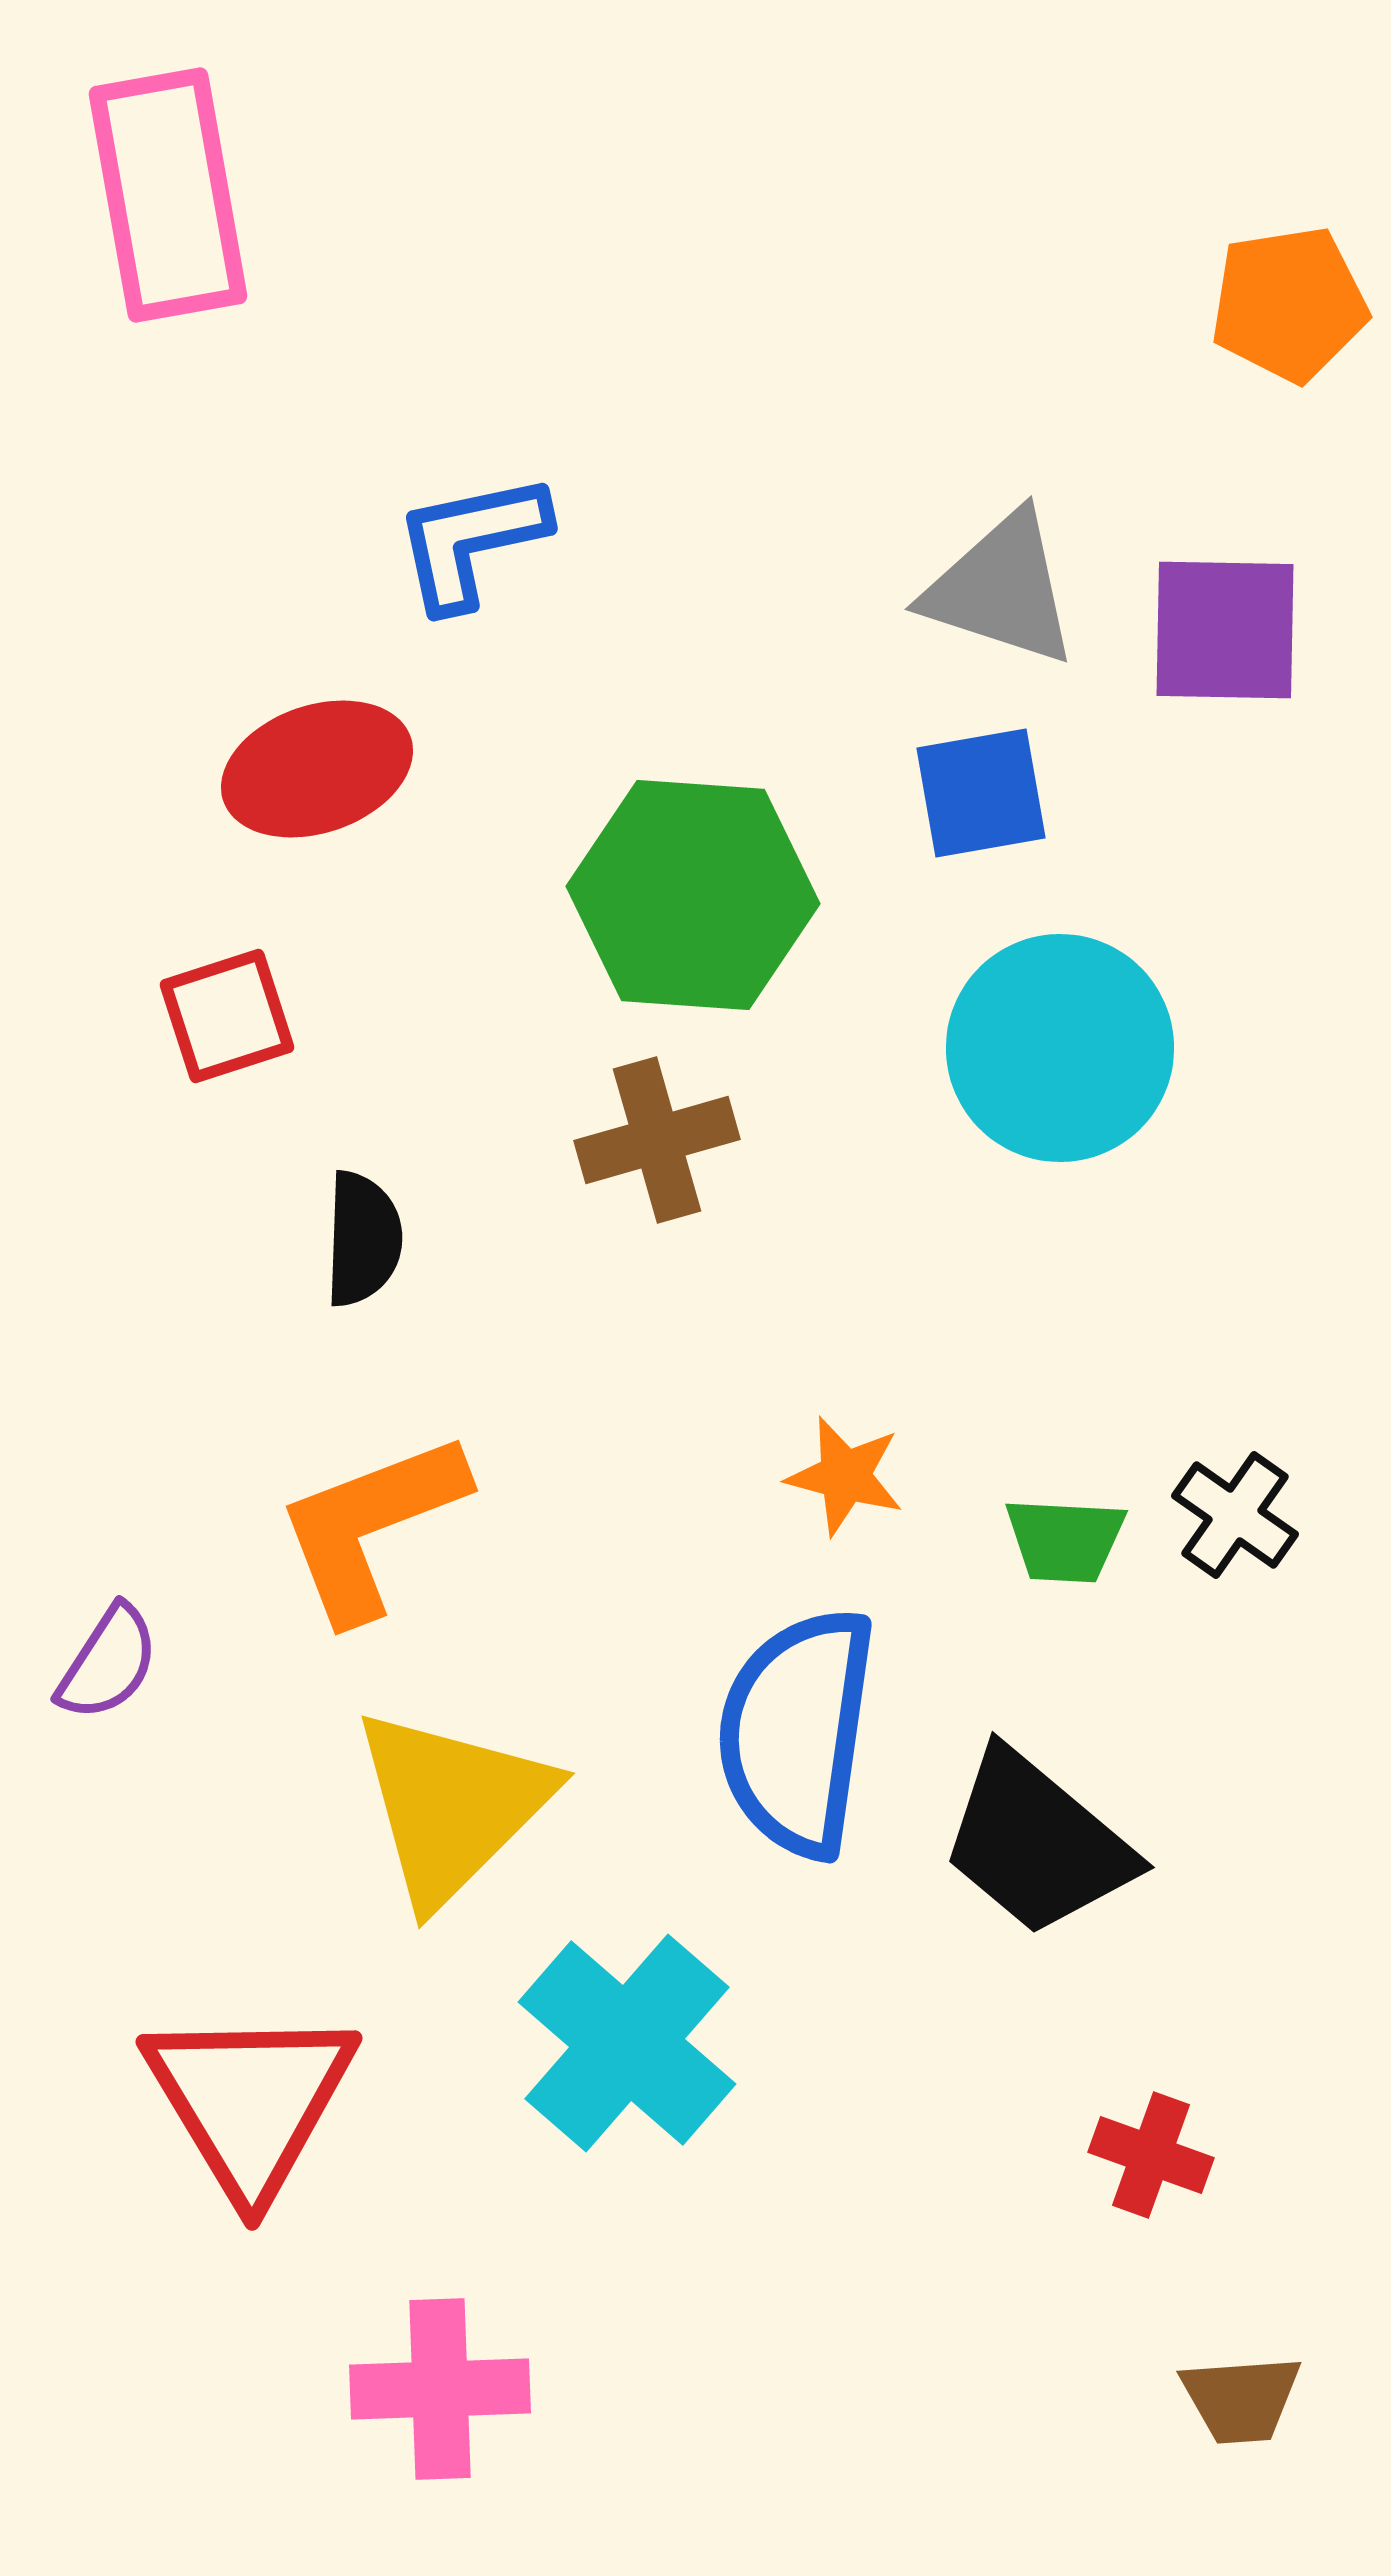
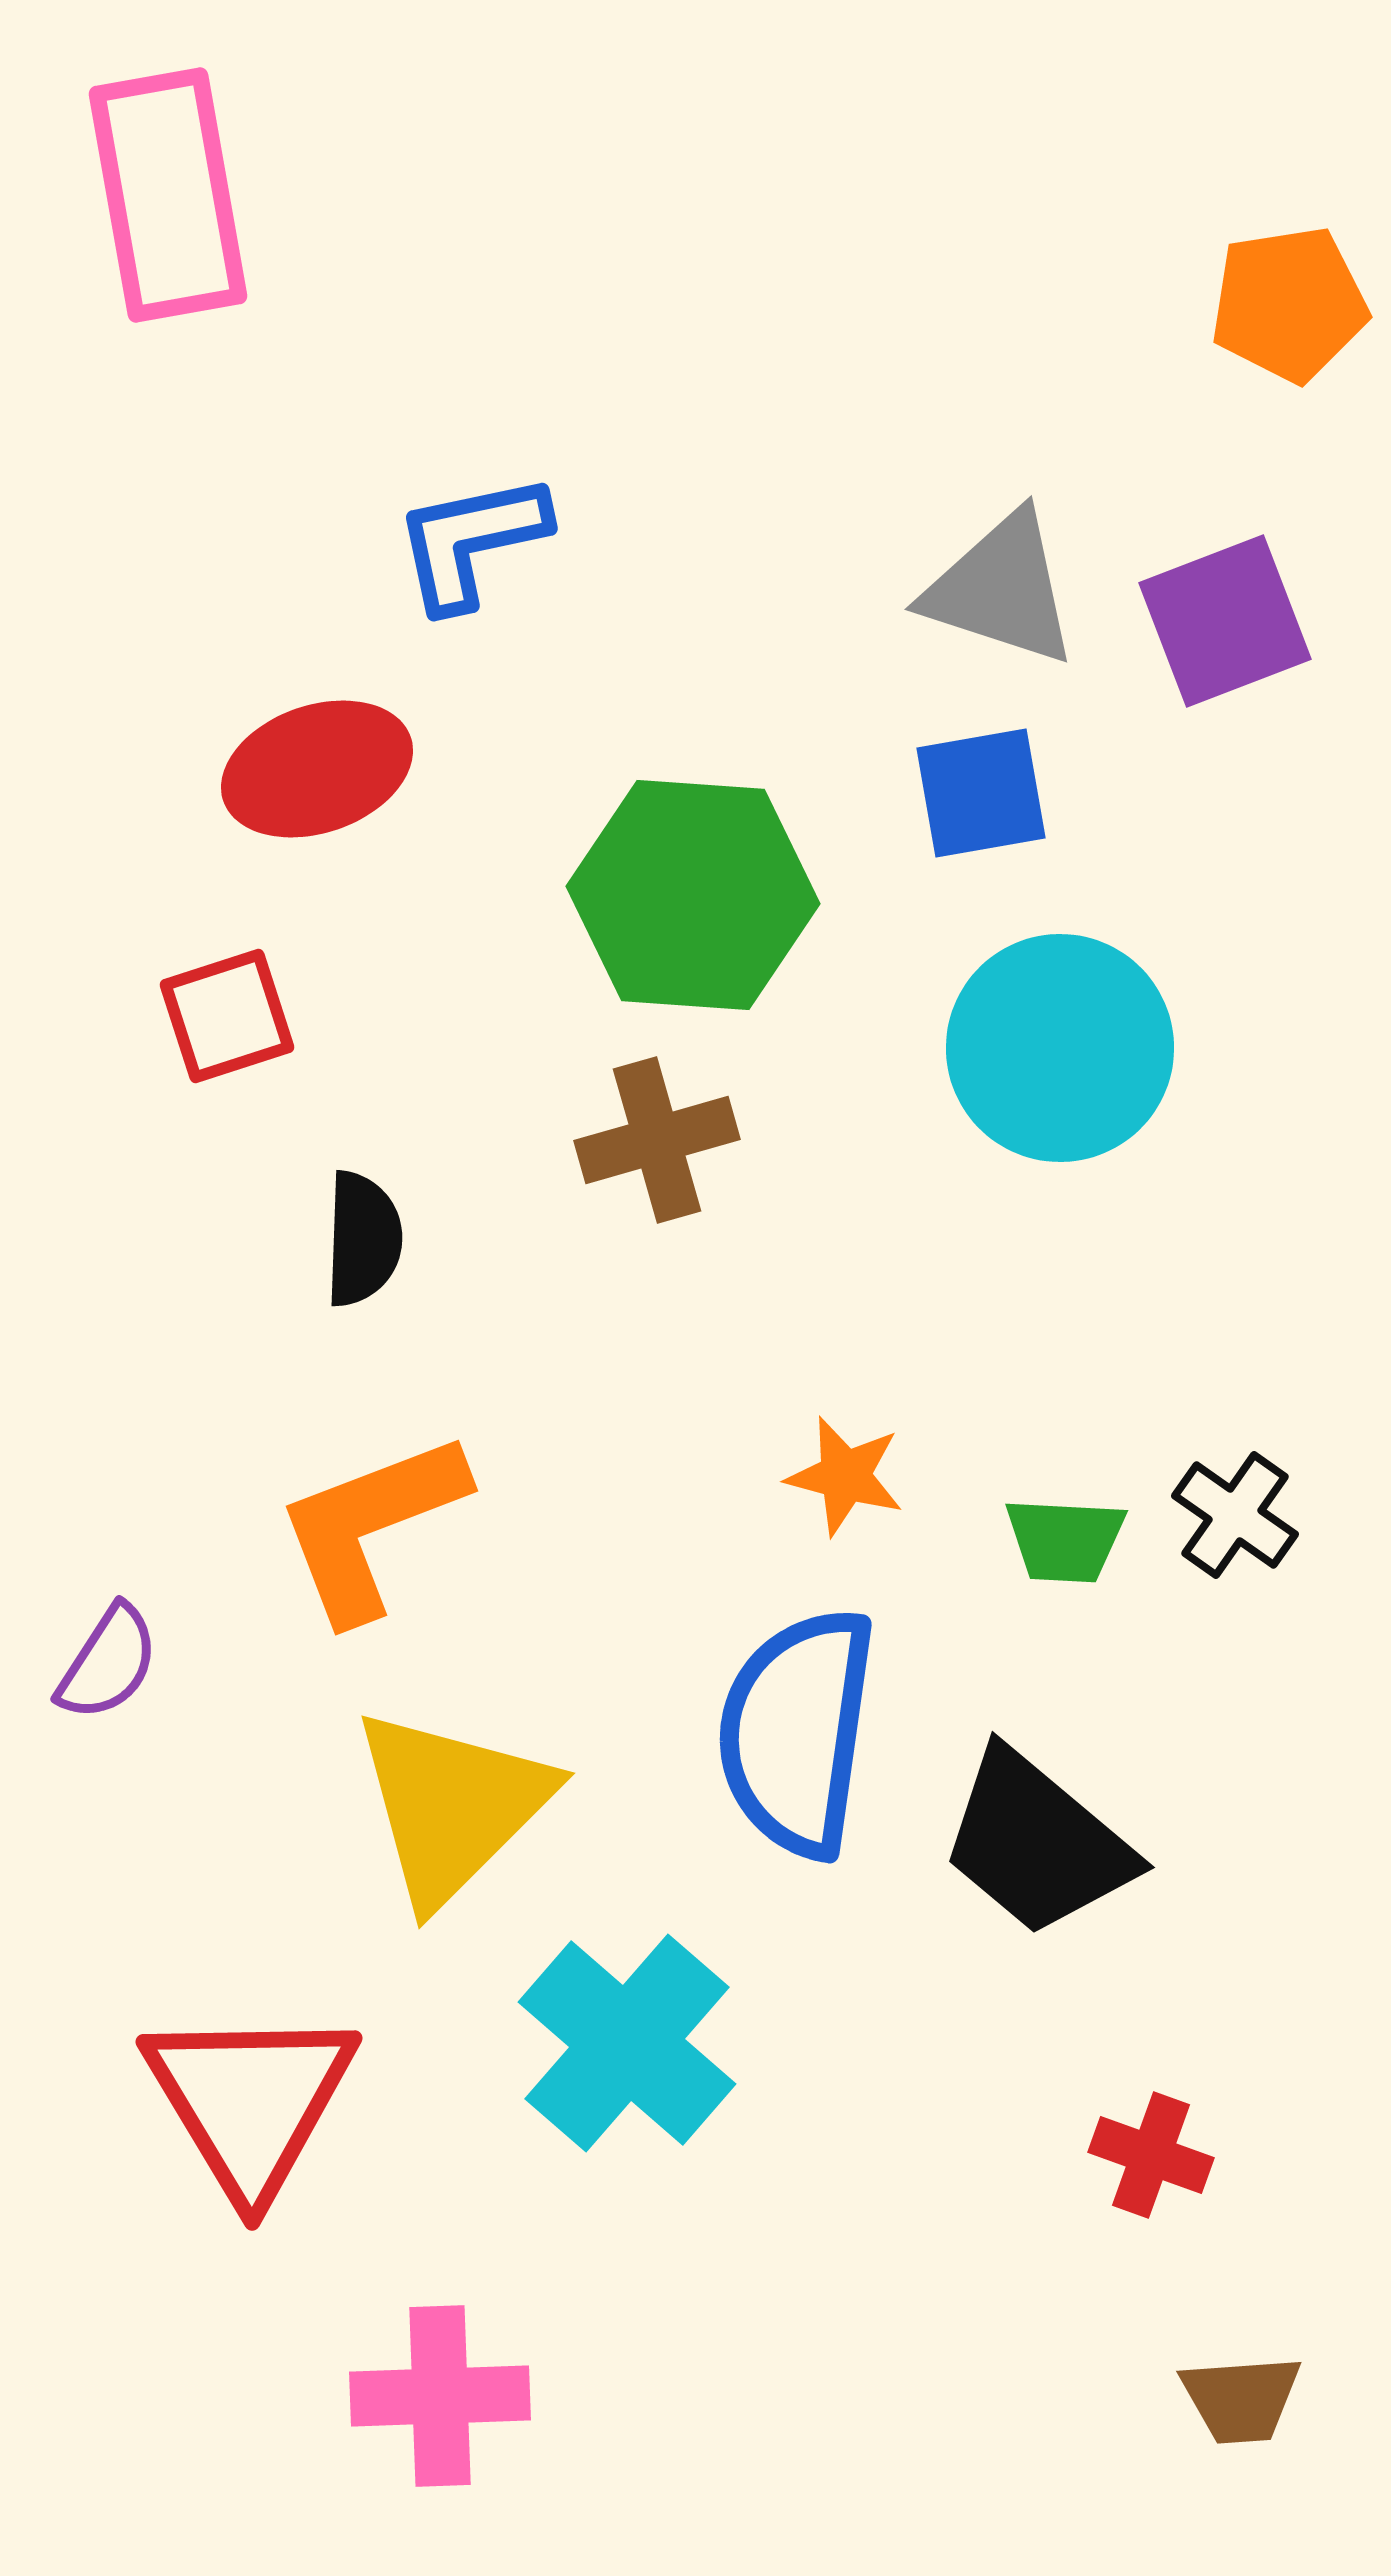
purple square: moved 9 px up; rotated 22 degrees counterclockwise
pink cross: moved 7 px down
